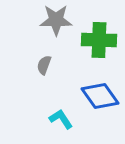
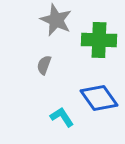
gray star: rotated 24 degrees clockwise
blue diamond: moved 1 px left, 2 px down
cyan L-shape: moved 1 px right, 2 px up
